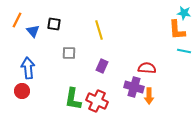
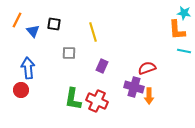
yellow line: moved 6 px left, 2 px down
red semicircle: rotated 24 degrees counterclockwise
red circle: moved 1 px left, 1 px up
